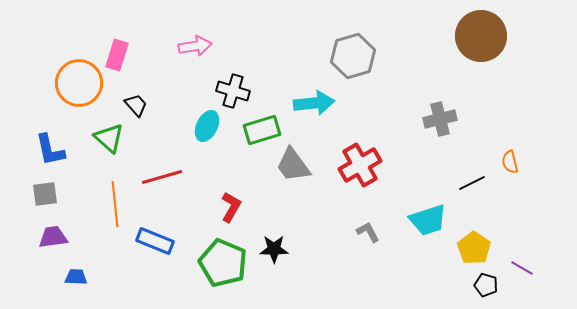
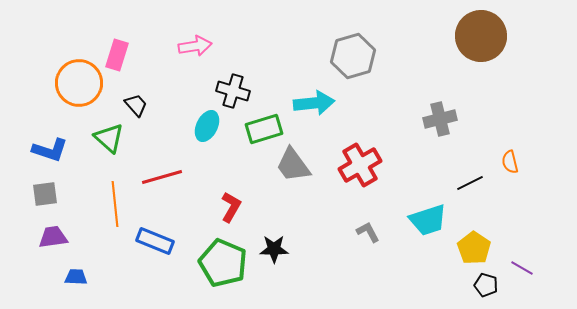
green rectangle: moved 2 px right, 1 px up
blue L-shape: rotated 60 degrees counterclockwise
black line: moved 2 px left
